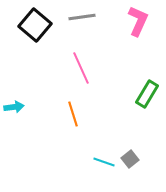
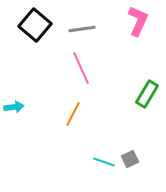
gray line: moved 12 px down
orange line: rotated 45 degrees clockwise
gray square: rotated 12 degrees clockwise
